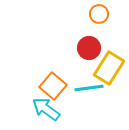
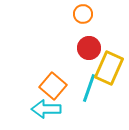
orange circle: moved 16 px left
yellow rectangle: rotated 8 degrees counterclockwise
cyan line: rotated 64 degrees counterclockwise
cyan arrow: rotated 36 degrees counterclockwise
